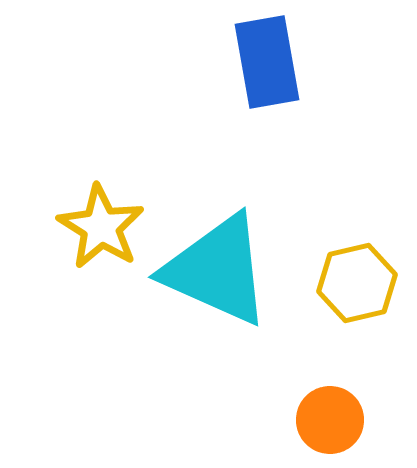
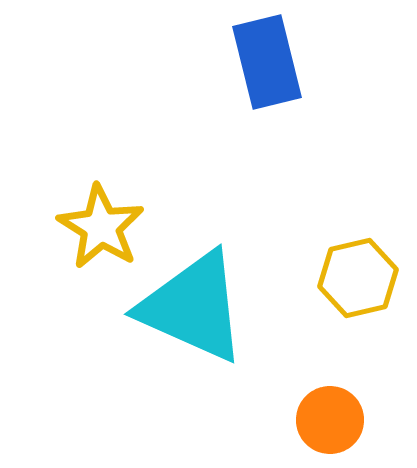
blue rectangle: rotated 4 degrees counterclockwise
cyan triangle: moved 24 px left, 37 px down
yellow hexagon: moved 1 px right, 5 px up
